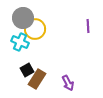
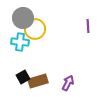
cyan cross: rotated 18 degrees counterclockwise
black square: moved 4 px left, 7 px down
brown rectangle: moved 1 px right, 2 px down; rotated 42 degrees clockwise
purple arrow: rotated 126 degrees counterclockwise
